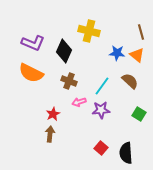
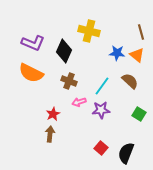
black semicircle: rotated 25 degrees clockwise
